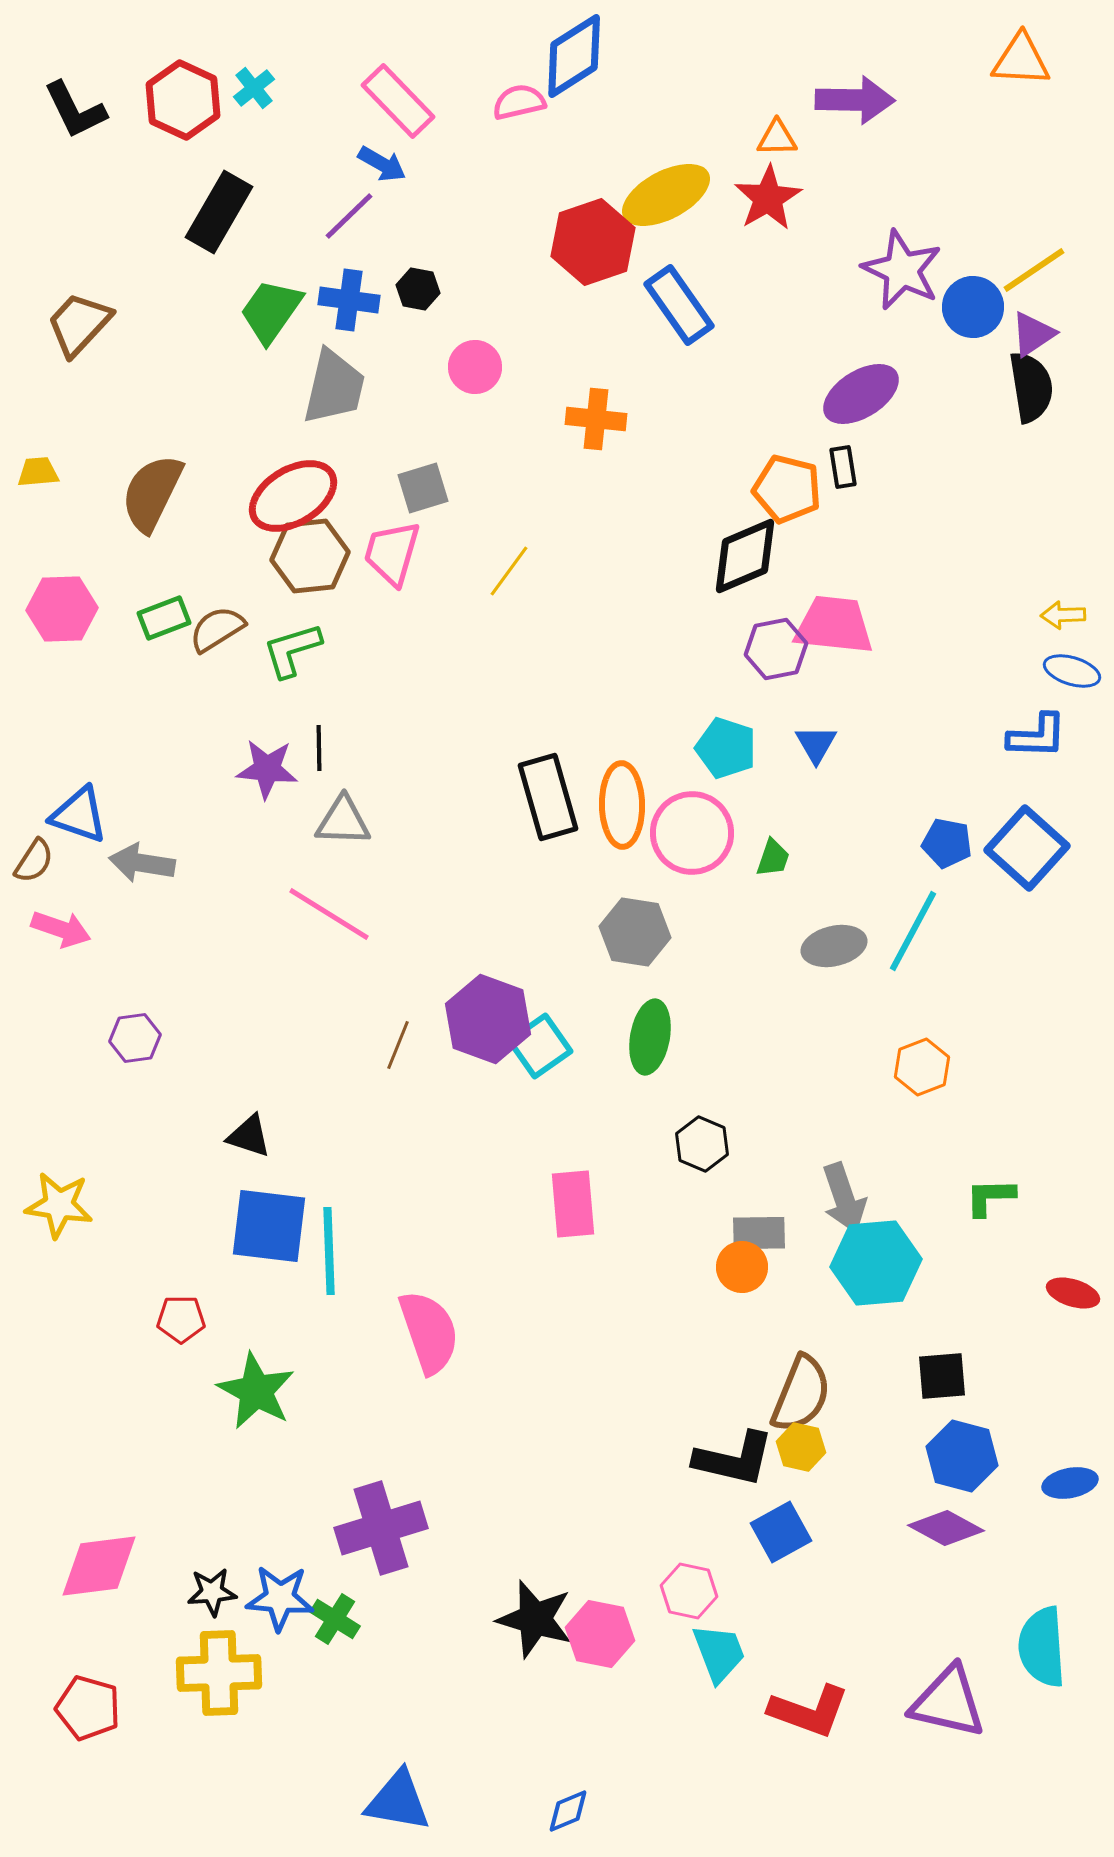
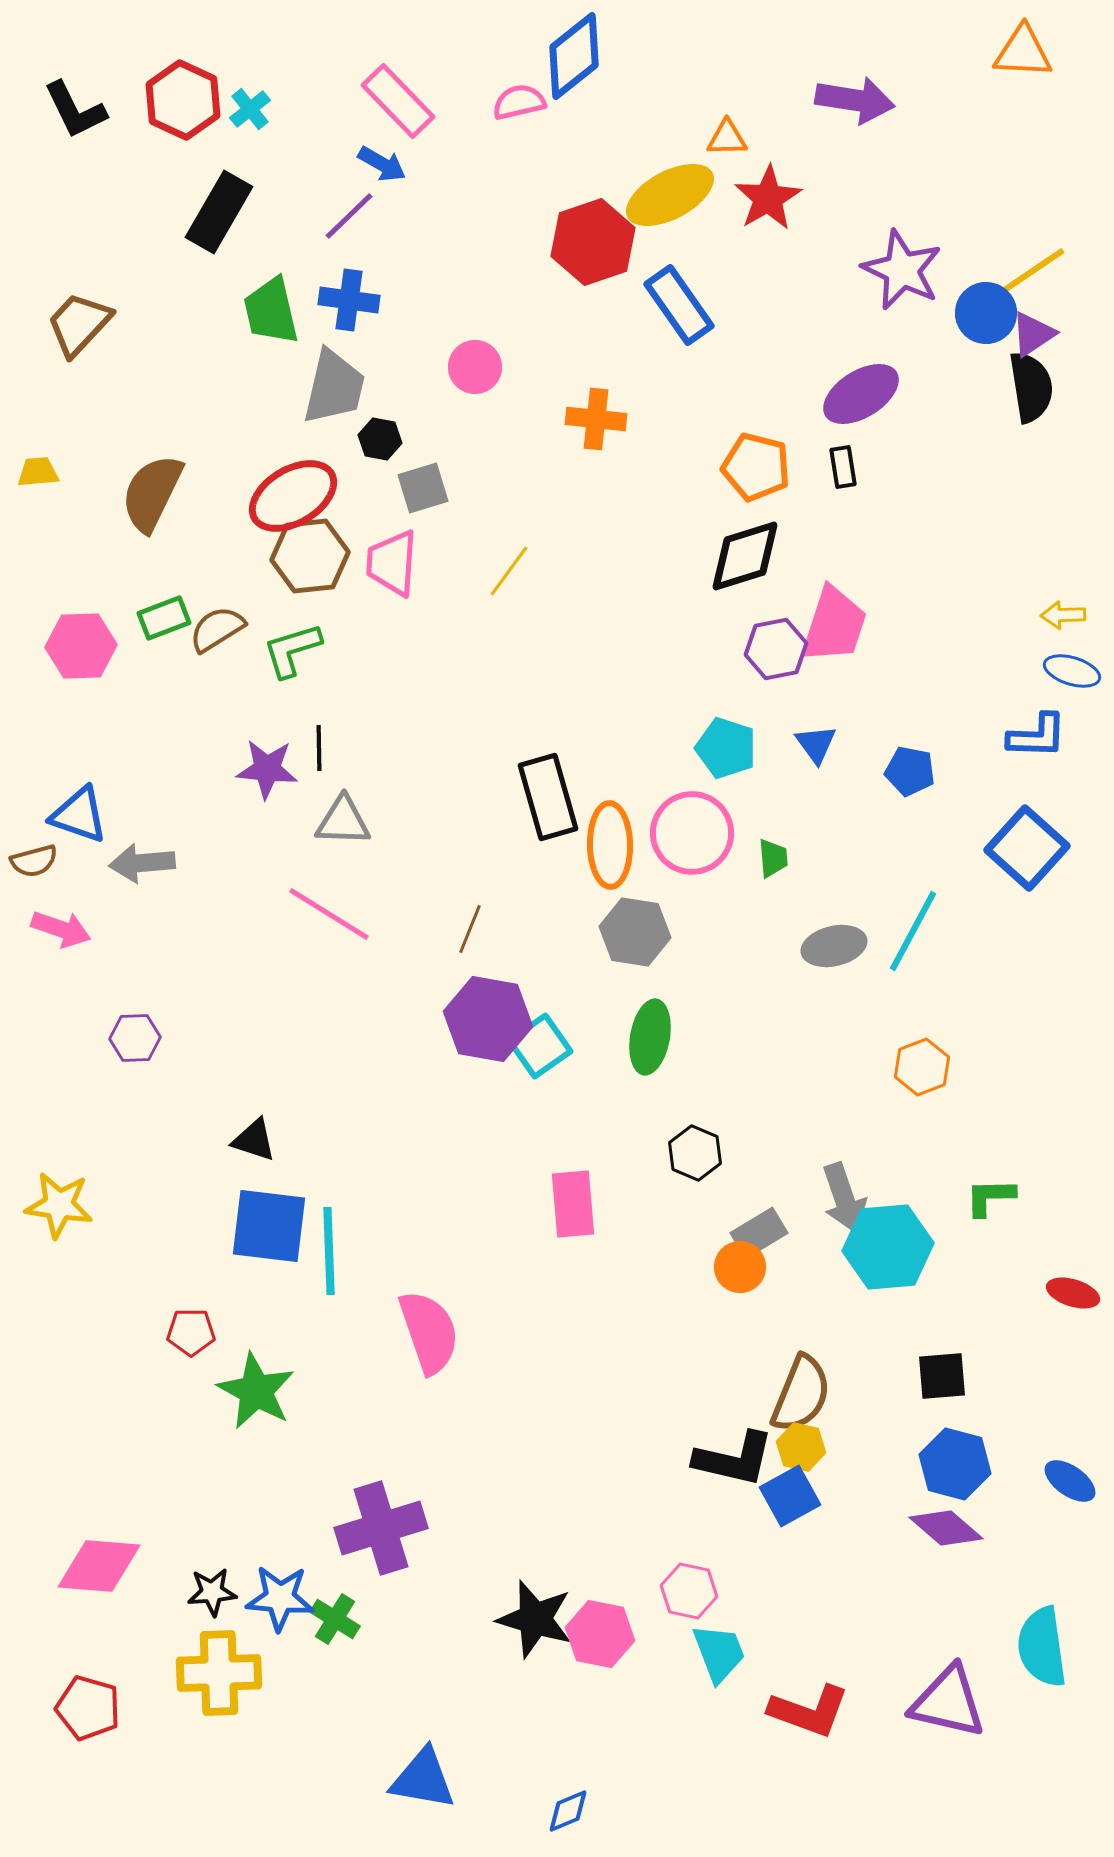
blue diamond at (574, 56): rotated 6 degrees counterclockwise
orange triangle at (1021, 60): moved 2 px right, 8 px up
cyan cross at (254, 88): moved 4 px left, 21 px down
purple arrow at (855, 100): rotated 8 degrees clockwise
orange triangle at (777, 138): moved 50 px left
yellow ellipse at (666, 195): moved 4 px right
black hexagon at (418, 289): moved 38 px left, 150 px down
blue circle at (973, 307): moved 13 px right, 6 px down
green trapezoid at (271, 311): rotated 48 degrees counterclockwise
orange pentagon at (787, 489): moved 31 px left, 22 px up
pink trapezoid at (392, 553): moved 10 px down; rotated 12 degrees counterclockwise
black diamond at (745, 556): rotated 6 degrees clockwise
pink hexagon at (62, 609): moved 19 px right, 37 px down
pink trapezoid at (834, 625): rotated 102 degrees clockwise
blue triangle at (816, 744): rotated 6 degrees counterclockwise
orange ellipse at (622, 805): moved 12 px left, 40 px down
blue pentagon at (947, 843): moved 37 px left, 72 px up
green trapezoid at (773, 858): rotated 24 degrees counterclockwise
brown semicircle at (34, 861): rotated 42 degrees clockwise
gray arrow at (142, 863): rotated 14 degrees counterclockwise
purple hexagon at (488, 1019): rotated 10 degrees counterclockwise
purple hexagon at (135, 1038): rotated 6 degrees clockwise
brown line at (398, 1045): moved 72 px right, 116 px up
black triangle at (249, 1136): moved 5 px right, 4 px down
black hexagon at (702, 1144): moved 7 px left, 9 px down
gray rectangle at (759, 1233): rotated 30 degrees counterclockwise
cyan hexagon at (876, 1263): moved 12 px right, 16 px up
orange circle at (742, 1267): moved 2 px left
red pentagon at (181, 1319): moved 10 px right, 13 px down
blue hexagon at (962, 1456): moved 7 px left, 8 px down
blue ellipse at (1070, 1483): moved 2 px up; rotated 46 degrees clockwise
purple diamond at (946, 1528): rotated 12 degrees clockwise
blue square at (781, 1532): moved 9 px right, 36 px up
pink diamond at (99, 1566): rotated 12 degrees clockwise
cyan semicircle at (1042, 1647): rotated 4 degrees counterclockwise
blue triangle at (398, 1801): moved 25 px right, 22 px up
